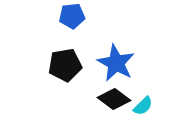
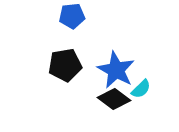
blue star: moved 7 px down
cyan semicircle: moved 2 px left, 17 px up
